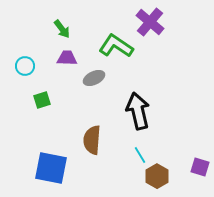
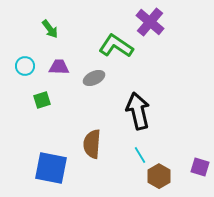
green arrow: moved 12 px left
purple trapezoid: moved 8 px left, 9 px down
brown semicircle: moved 4 px down
brown hexagon: moved 2 px right
